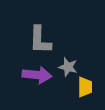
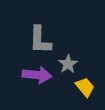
gray star: moved 3 px up; rotated 24 degrees clockwise
yellow trapezoid: rotated 40 degrees counterclockwise
